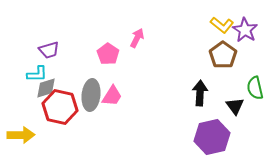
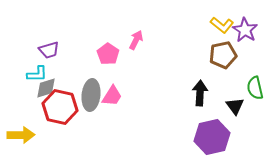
pink arrow: moved 1 px left, 2 px down
brown pentagon: rotated 24 degrees clockwise
